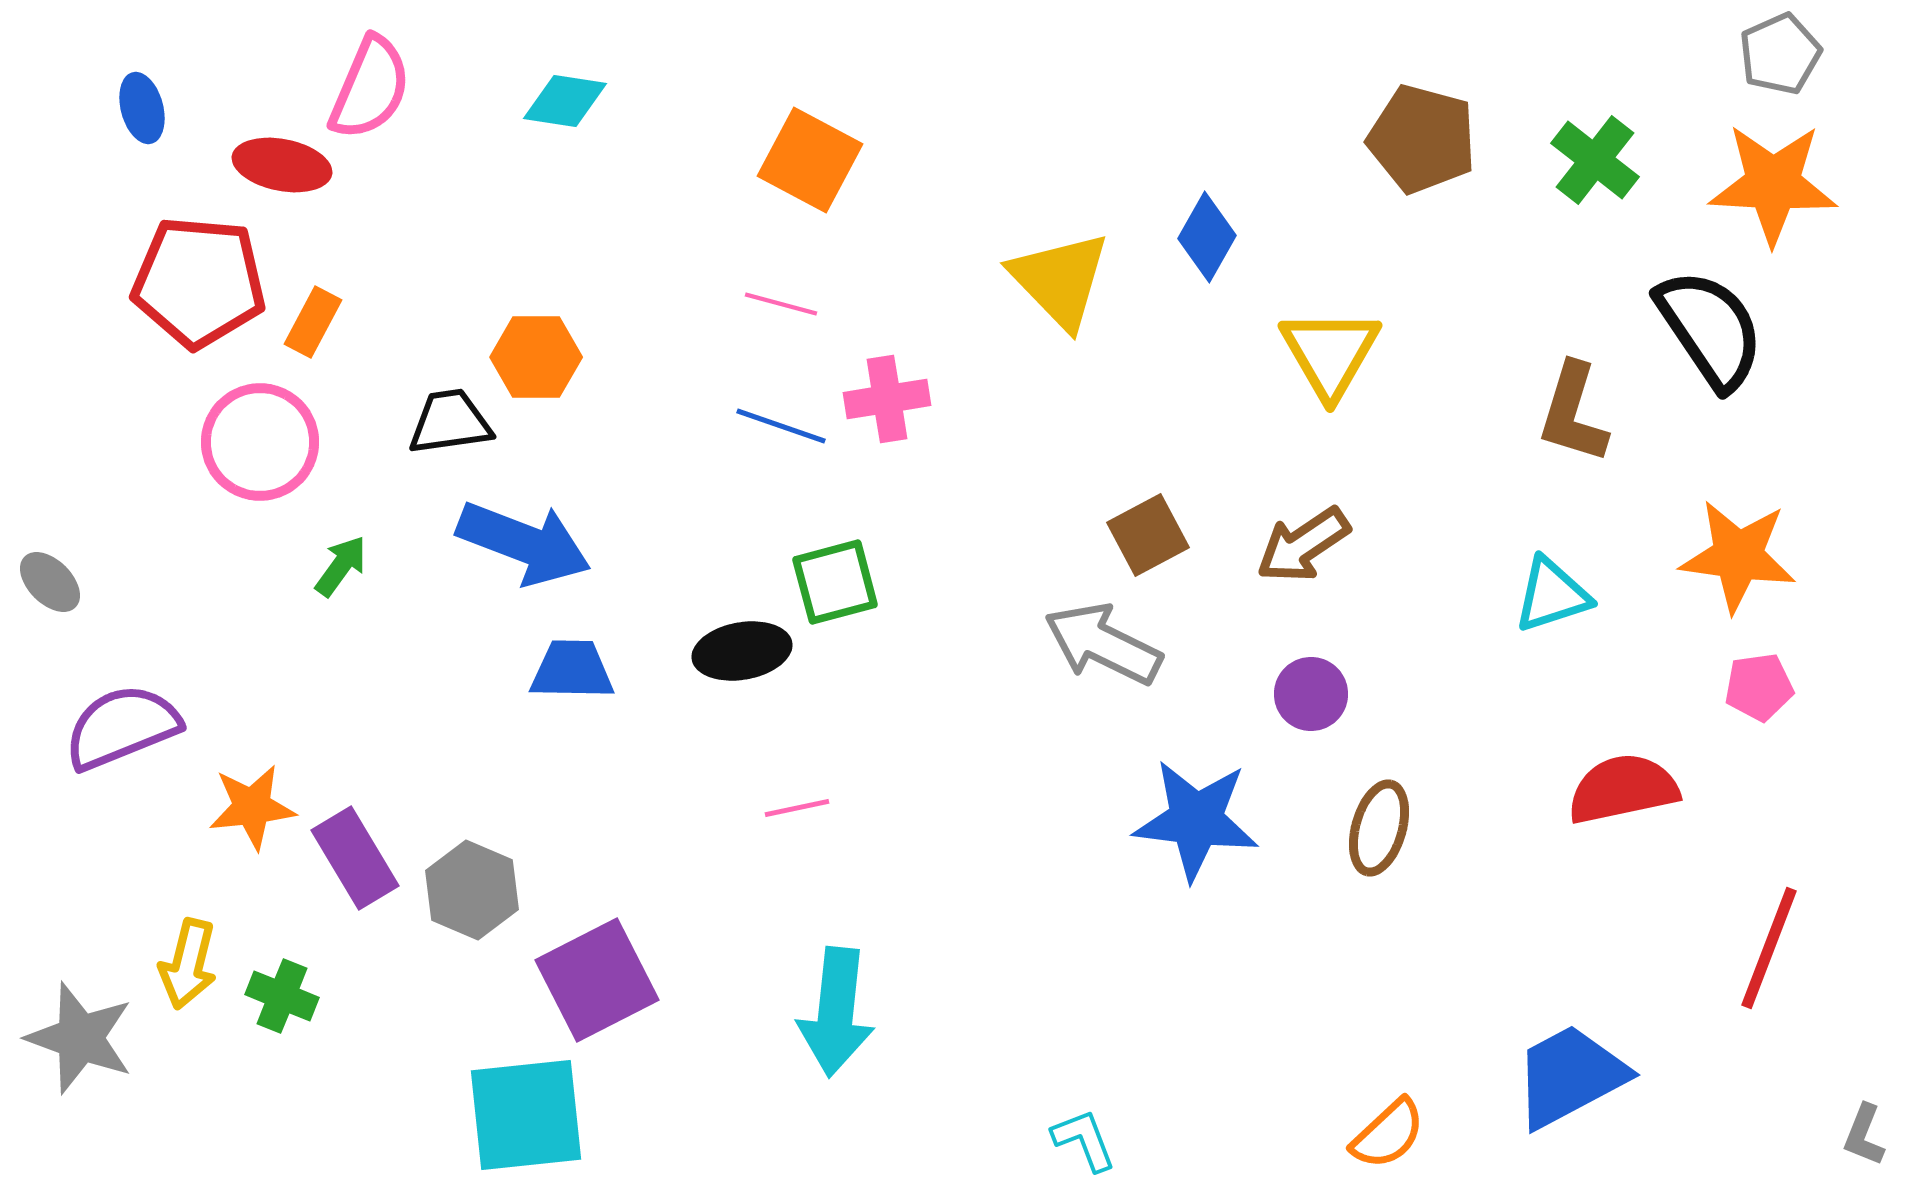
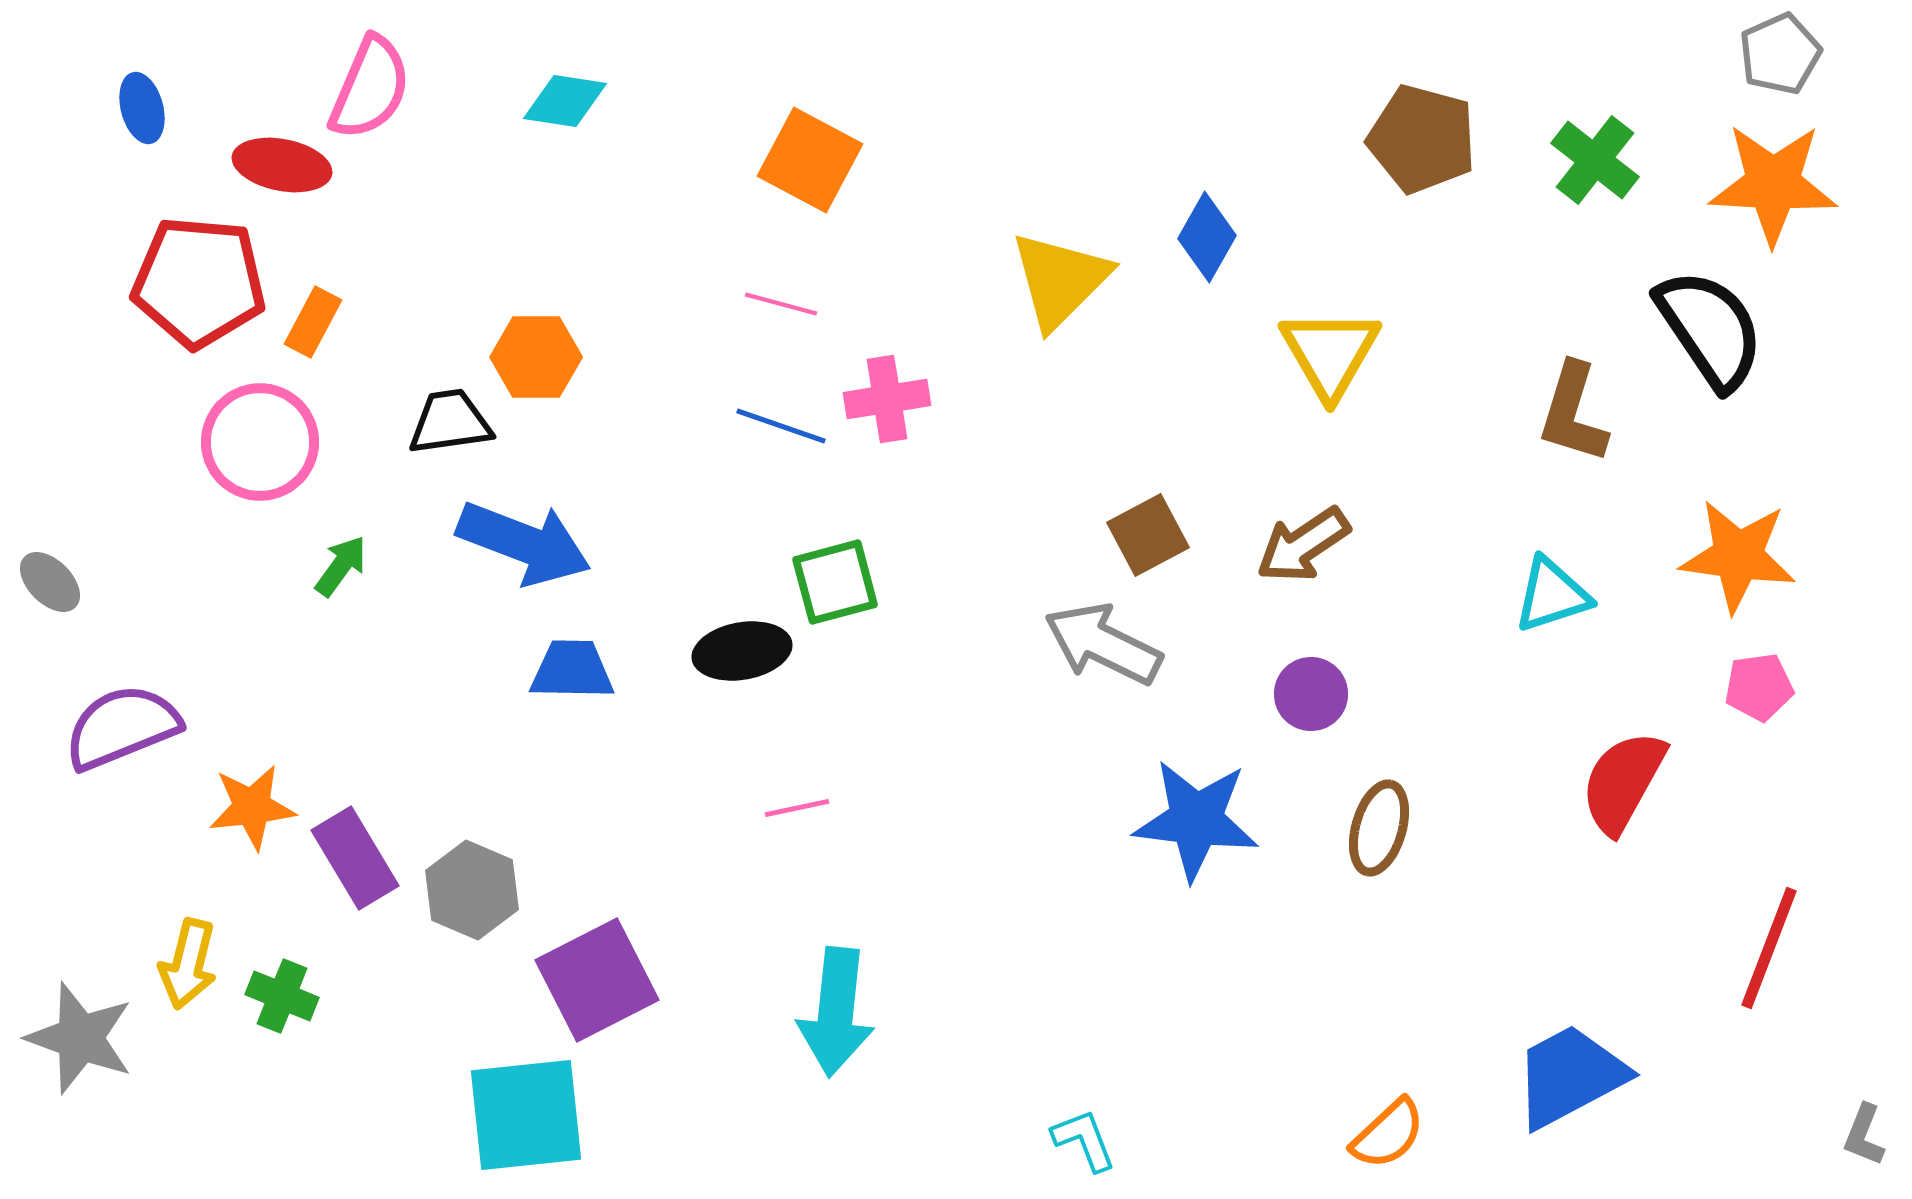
yellow triangle at (1060, 280): rotated 29 degrees clockwise
red semicircle at (1623, 789): moved 7 px up; rotated 49 degrees counterclockwise
